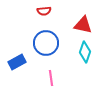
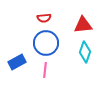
red semicircle: moved 7 px down
red triangle: rotated 18 degrees counterclockwise
pink line: moved 6 px left, 8 px up; rotated 14 degrees clockwise
